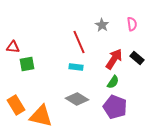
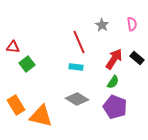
green square: rotated 28 degrees counterclockwise
